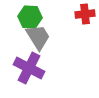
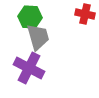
red cross: rotated 18 degrees clockwise
gray trapezoid: rotated 16 degrees clockwise
